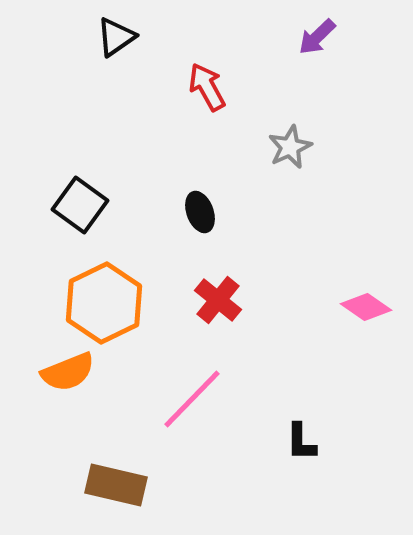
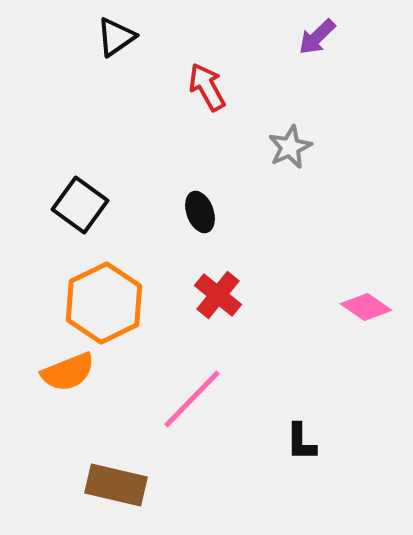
red cross: moved 5 px up
